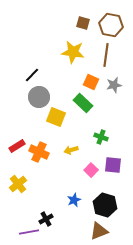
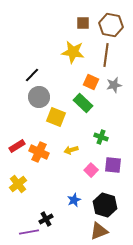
brown square: rotated 16 degrees counterclockwise
